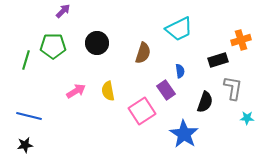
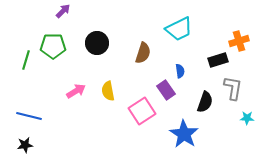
orange cross: moved 2 px left, 1 px down
